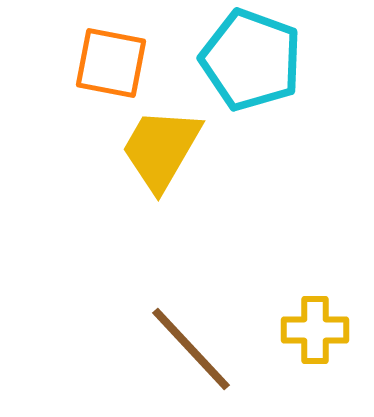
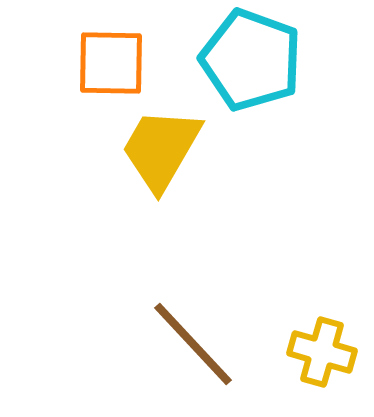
orange square: rotated 10 degrees counterclockwise
yellow cross: moved 7 px right, 22 px down; rotated 16 degrees clockwise
brown line: moved 2 px right, 5 px up
